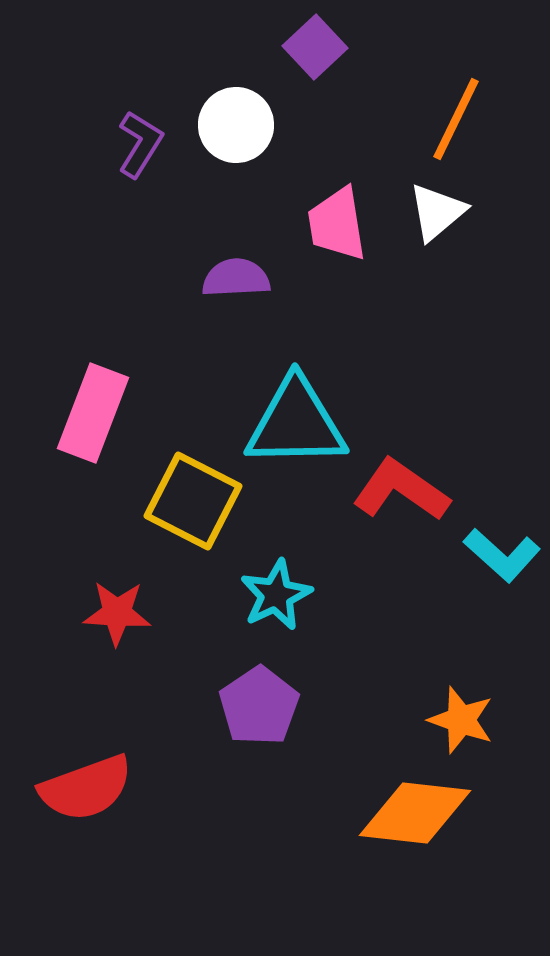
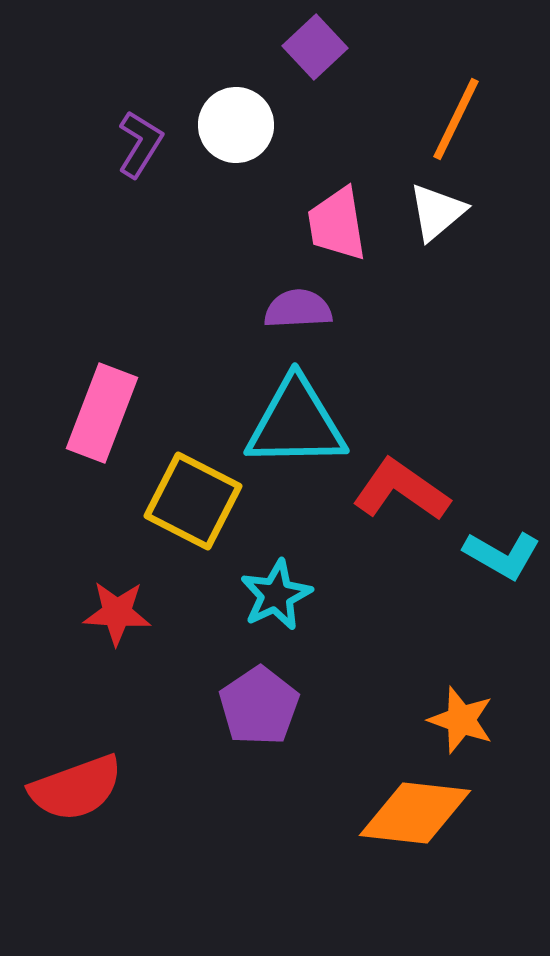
purple semicircle: moved 62 px right, 31 px down
pink rectangle: moved 9 px right
cyan L-shape: rotated 12 degrees counterclockwise
red semicircle: moved 10 px left
